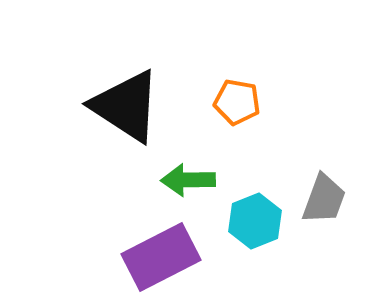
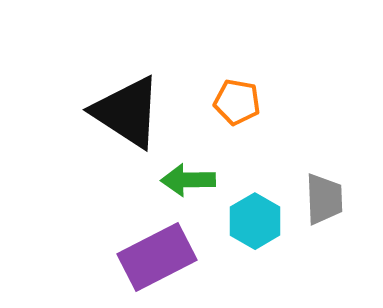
black triangle: moved 1 px right, 6 px down
gray trapezoid: rotated 22 degrees counterclockwise
cyan hexagon: rotated 8 degrees counterclockwise
purple rectangle: moved 4 px left
